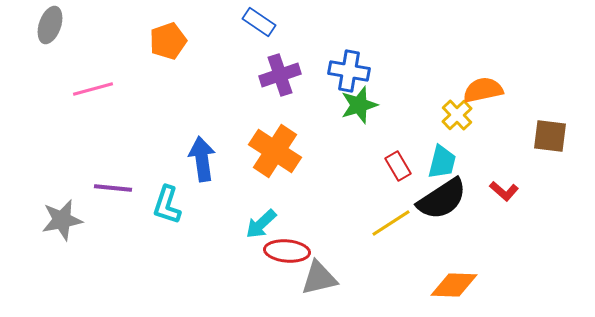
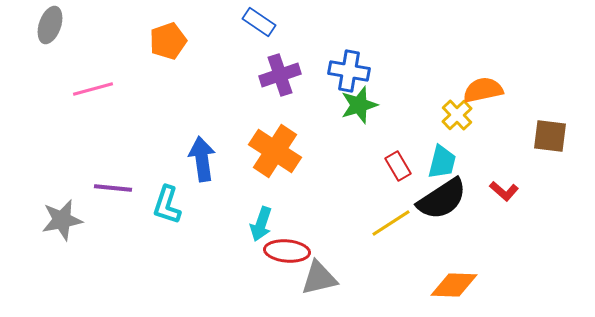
cyan arrow: rotated 28 degrees counterclockwise
